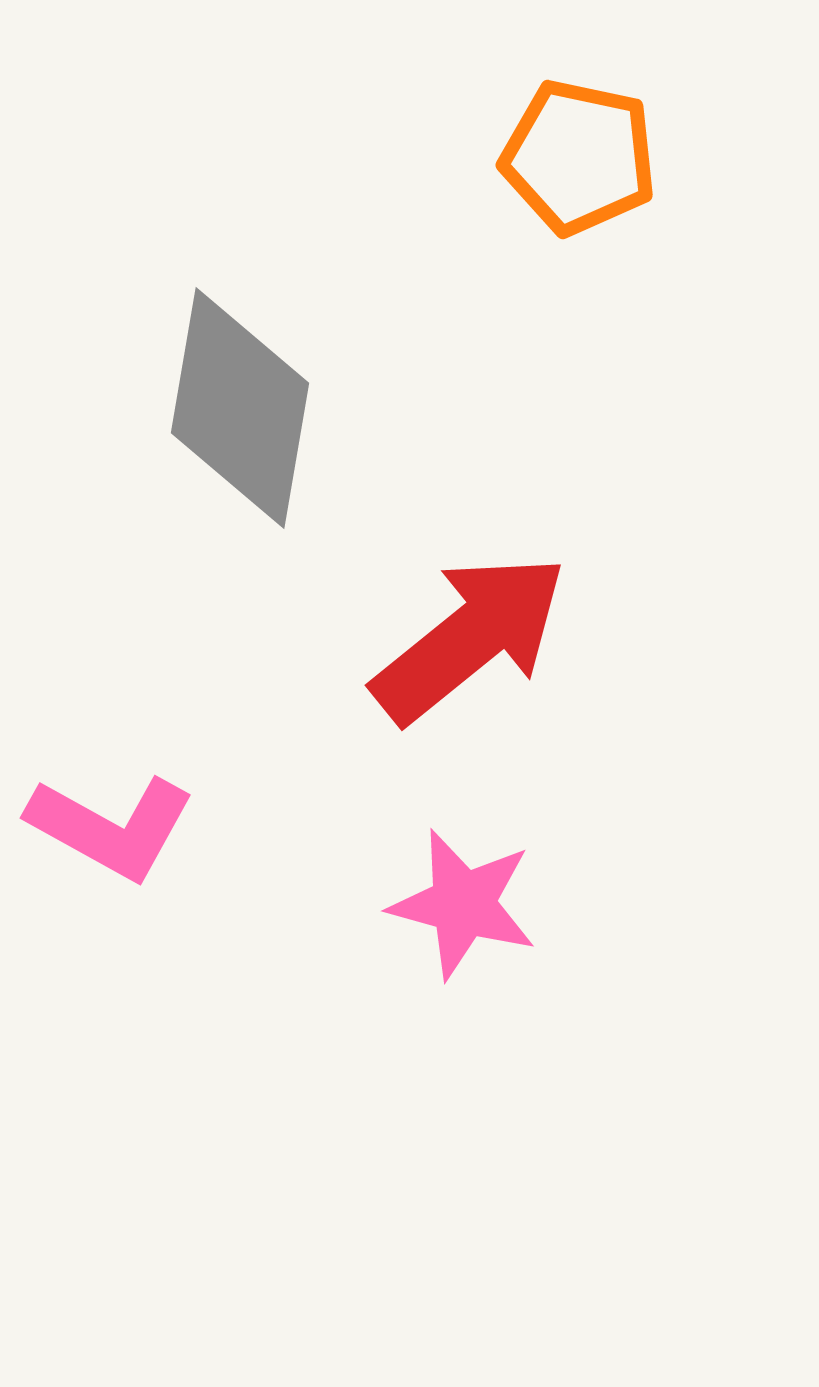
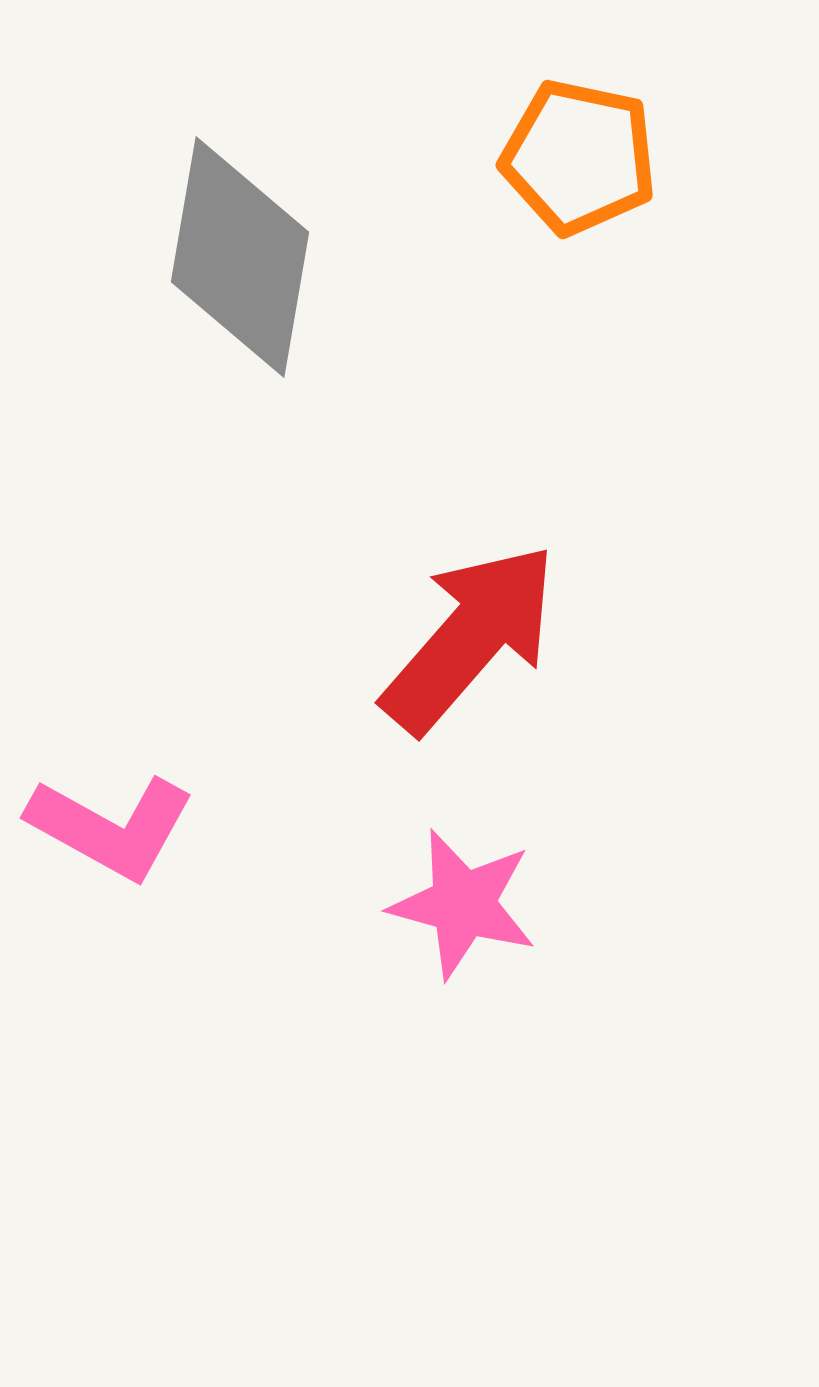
gray diamond: moved 151 px up
red arrow: rotated 10 degrees counterclockwise
